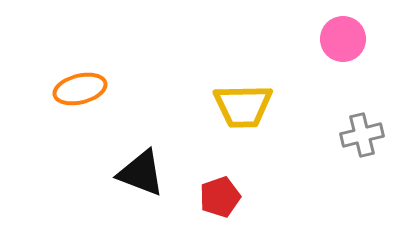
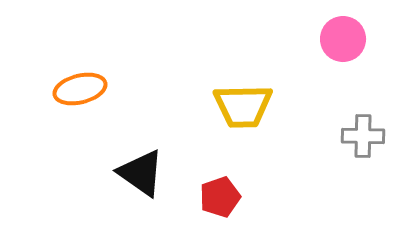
gray cross: moved 1 px right, 1 px down; rotated 15 degrees clockwise
black triangle: rotated 14 degrees clockwise
